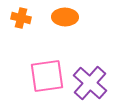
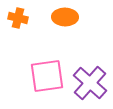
orange cross: moved 3 px left
